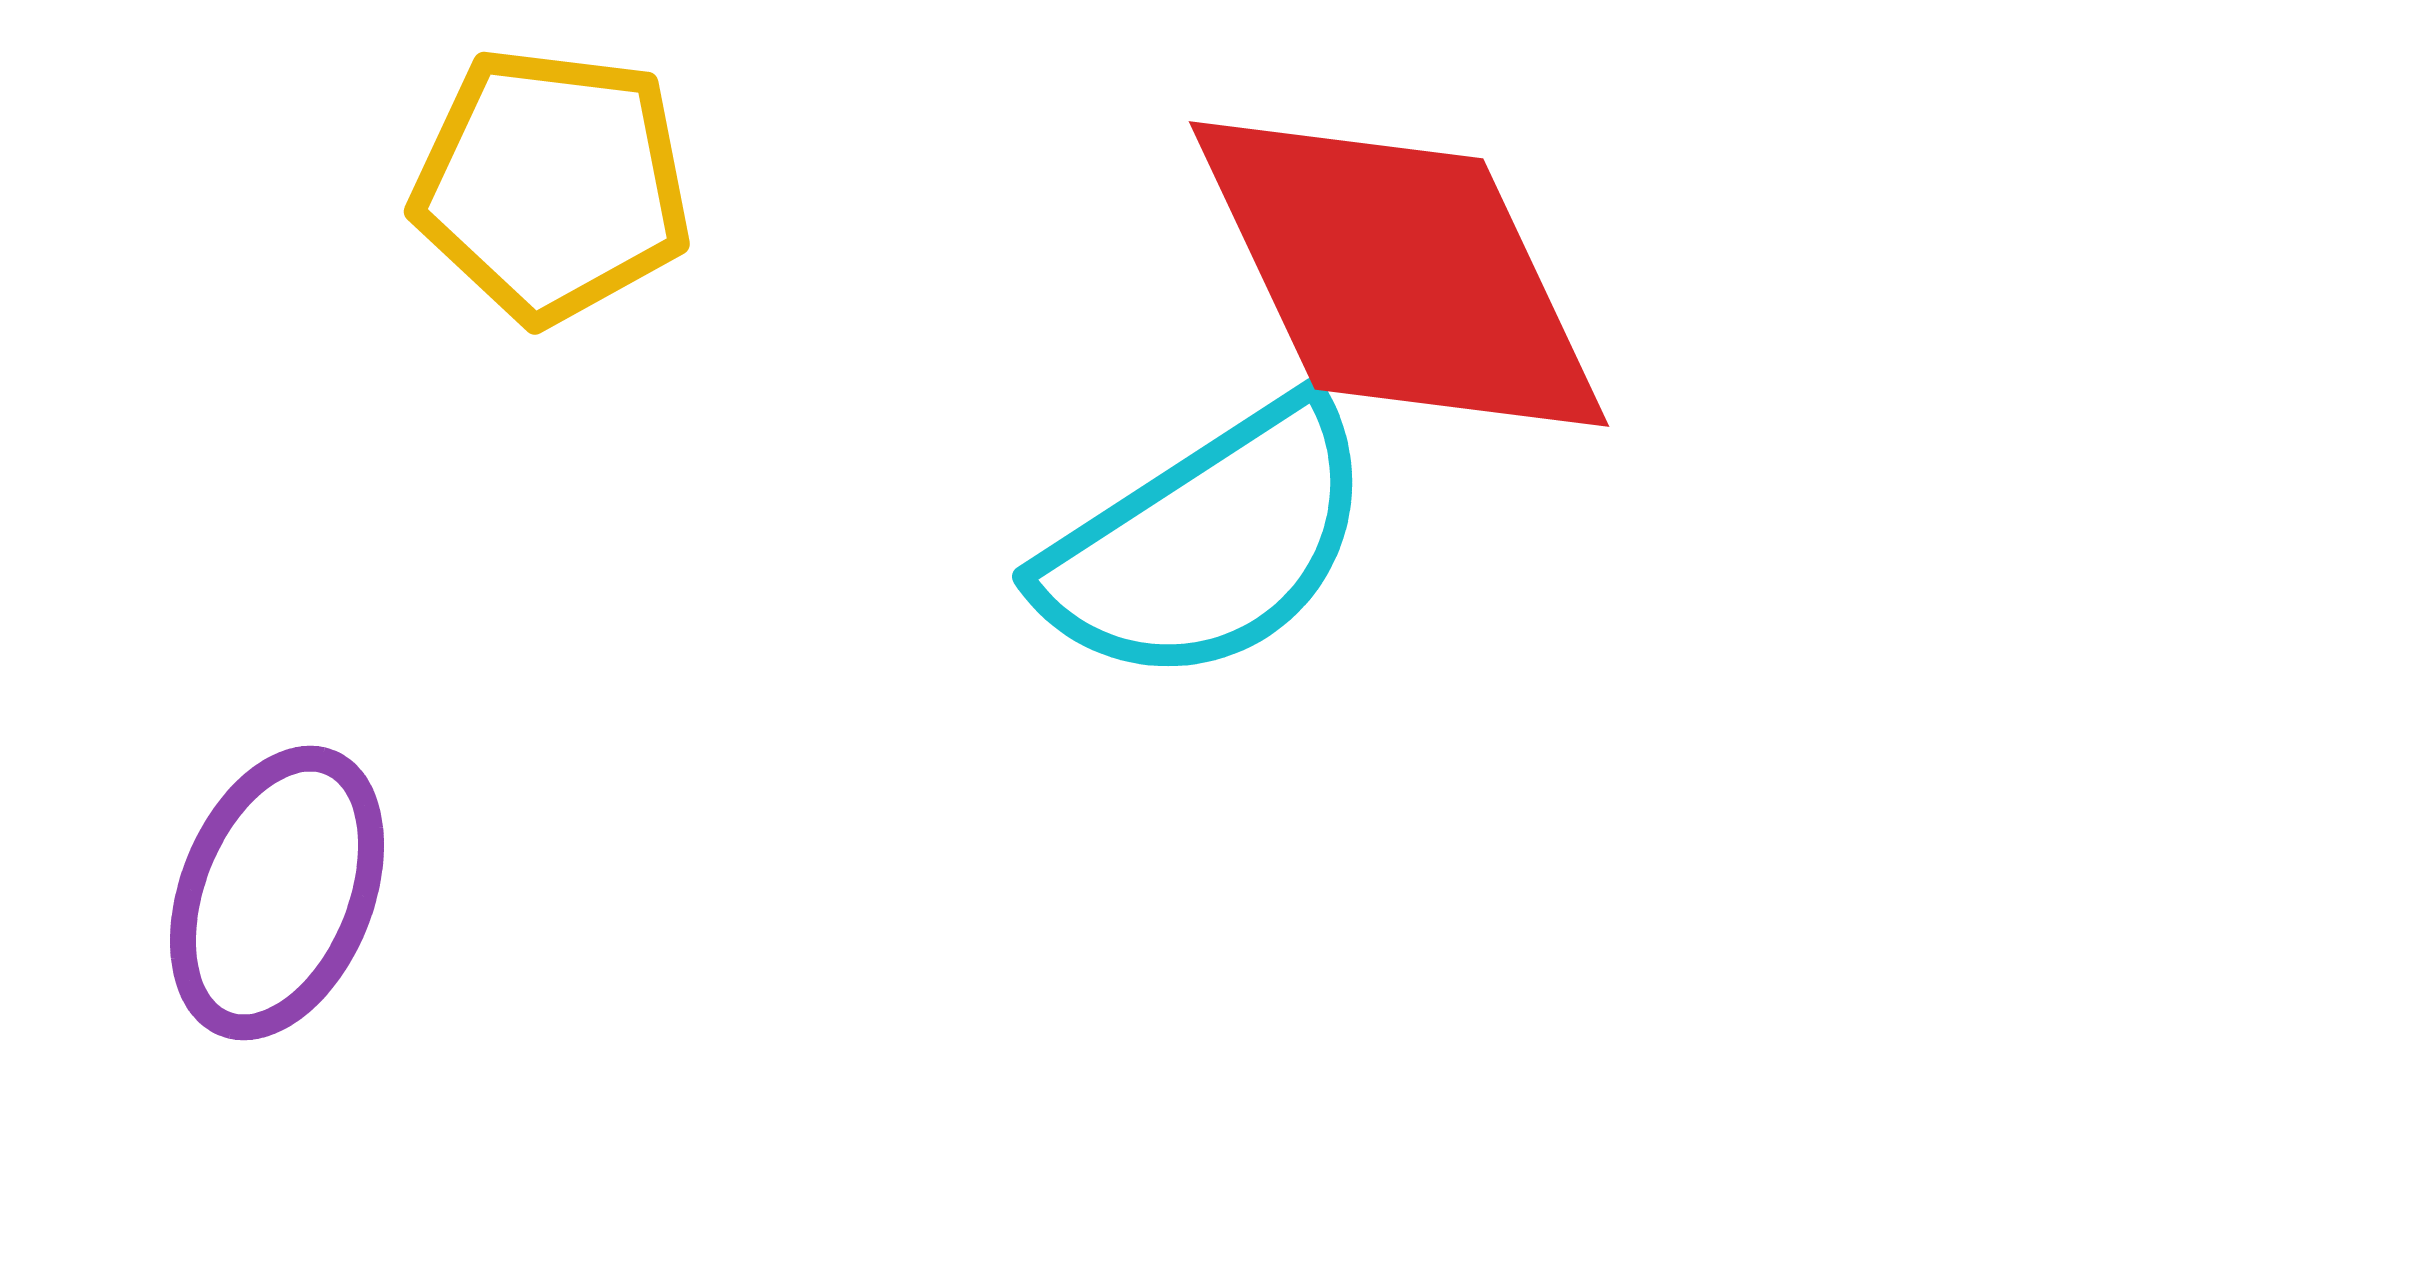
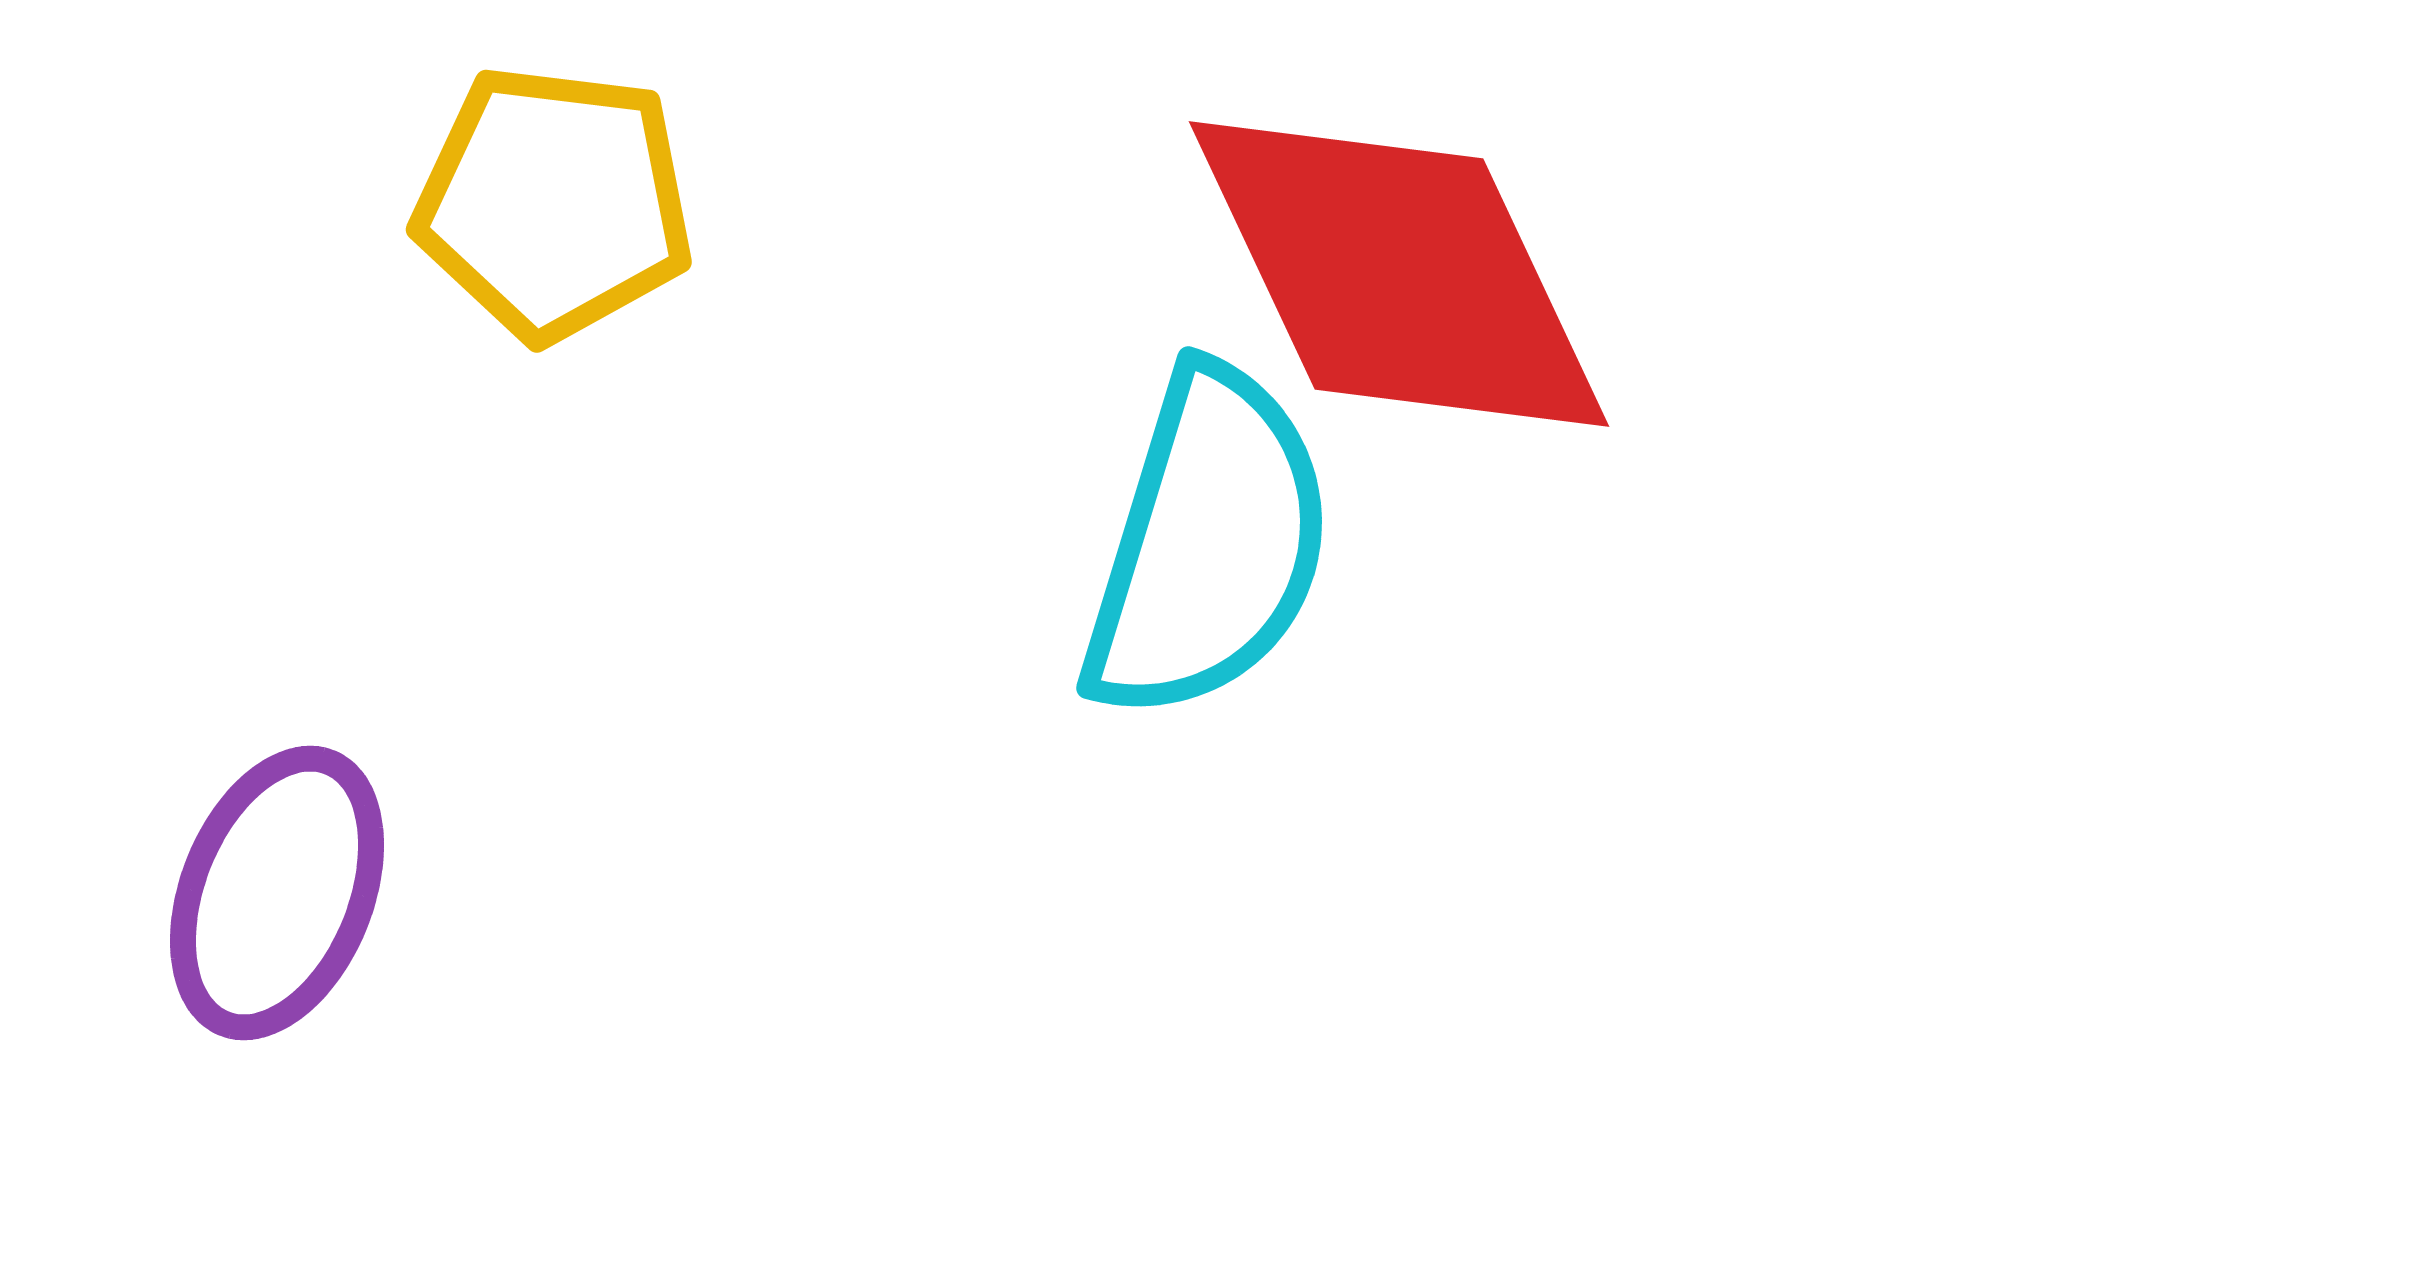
yellow pentagon: moved 2 px right, 18 px down
cyan semicircle: rotated 40 degrees counterclockwise
